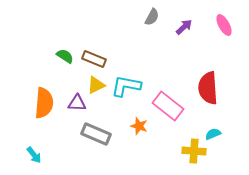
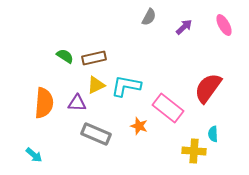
gray semicircle: moved 3 px left
brown rectangle: moved 1 px up; rotated 35 degrees counterclockwise
red semicircle: rotated 40 degrees clockwise
pink rectangle: moved 2 px down
cyan semicircle: rotated 70 degrees counterclockwise
cyan arrow: rotated 12 degrees counterclockwise
